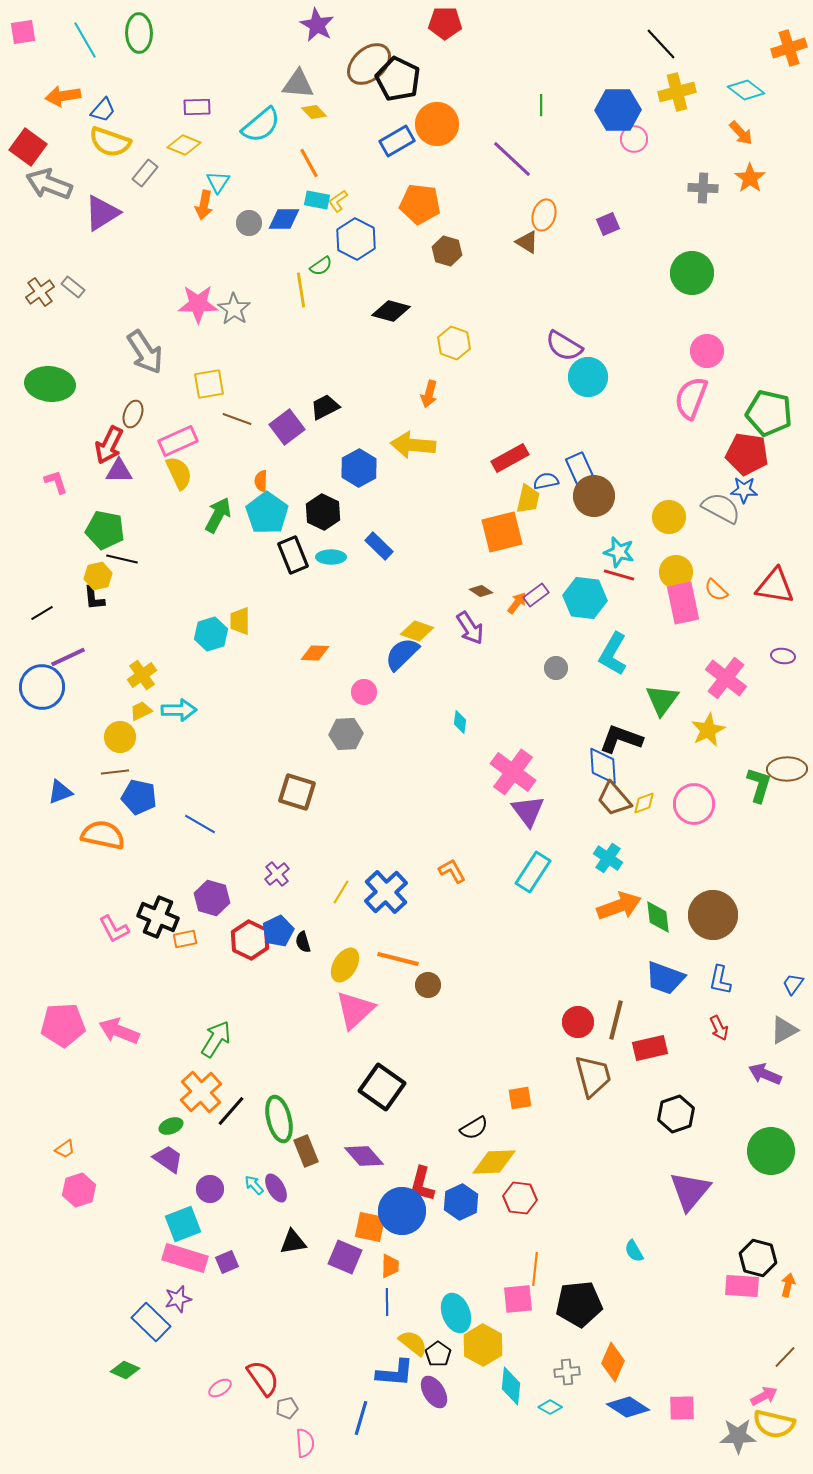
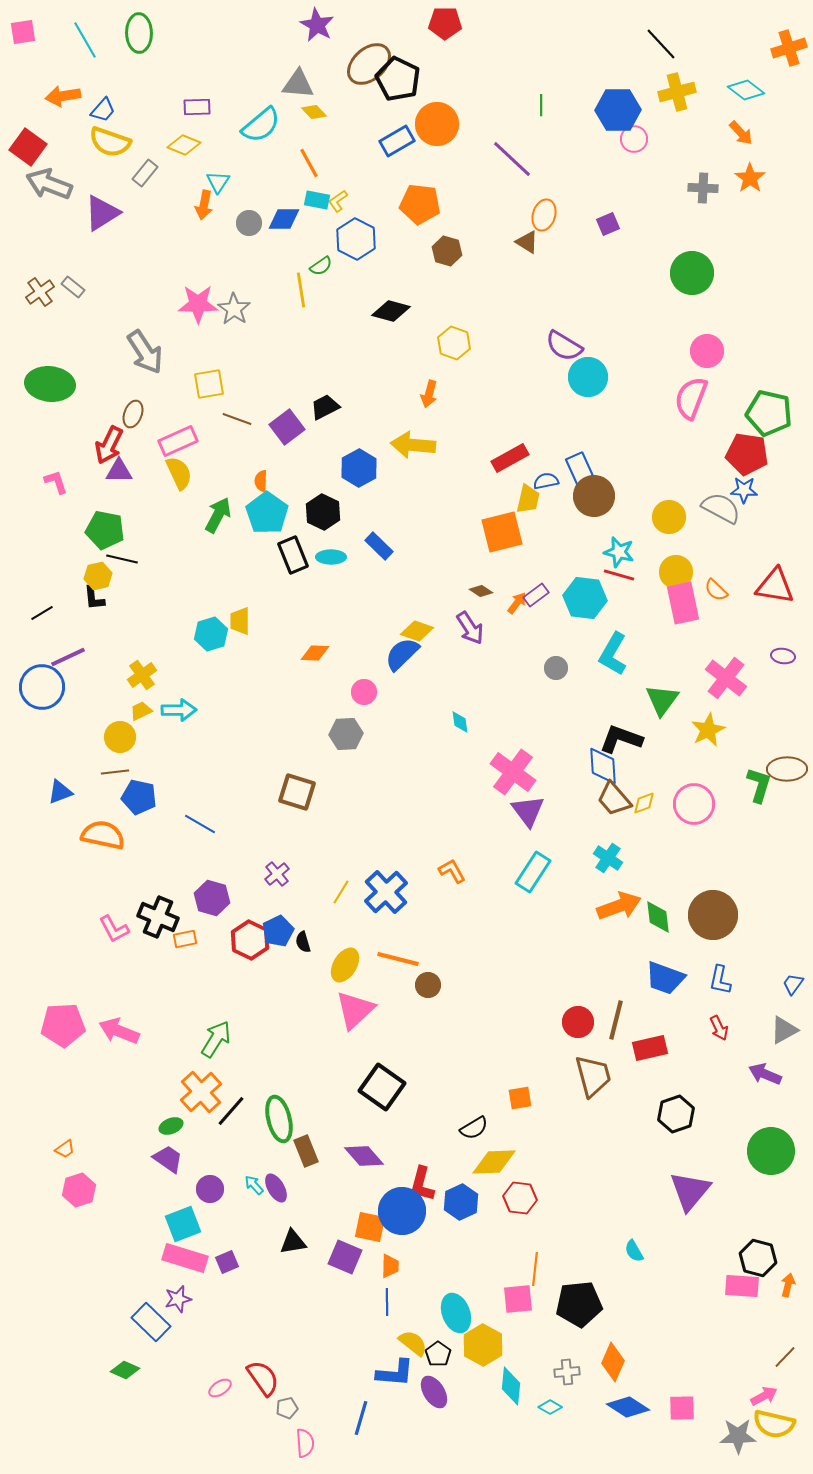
cyan diamond at (460, 722): rotated 15 degrees counterclockwise
